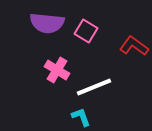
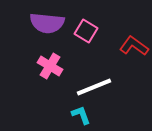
pink cross: moved 7 px left, 4 px up
cyan L-shape: moved 2 px up
